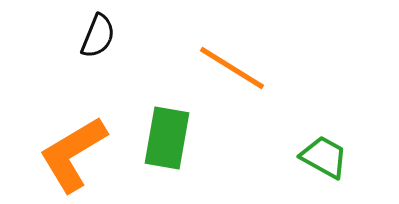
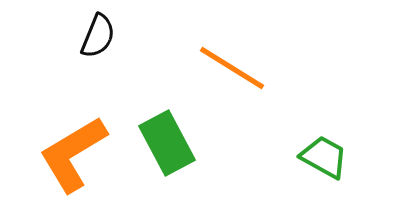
green rectangle: moved 5 px down; rotated 38 degrees counterclockwise
